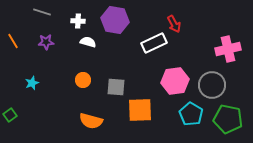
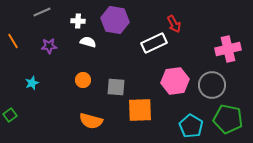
gray line: rotated 42 degrees counterclockwise
purple star: moved 3 px right, 4 px down
cyan pentagon: moved 12 px down
